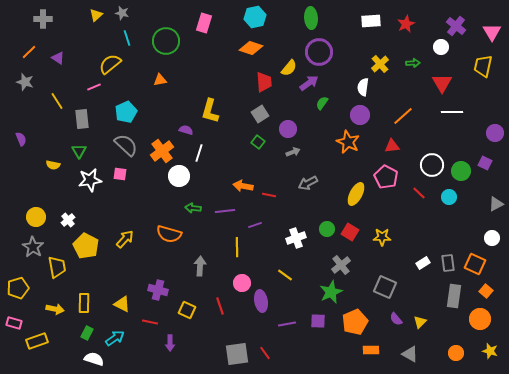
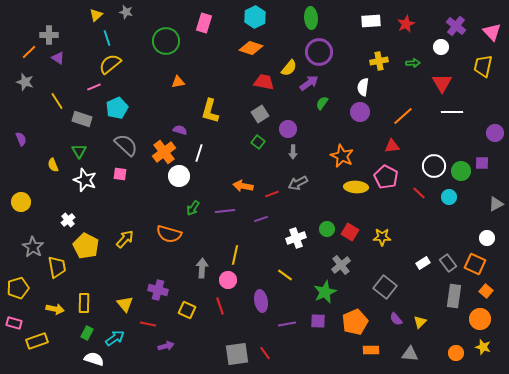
gray star at (122, 13): moved 4 px right, 1 px up
cyan hexagon at (255, 17): rotated 15 degrees counterclockwise
gray cross at (43, 19): moved 6 px right, 16 px down
pink triangle at (492, 32): rotated 12 degrees counterclockwise
cyan line at (127, 38): moved 20 px left
yellow cross at (380, 64): moved 1 px left, 3 px up; rotated 30 degrees clockwise
orange triangle at (160, 80): moved 18 px right, 2 px down
red trapezoid at (264, 82): rotated 75 degrees counterclockwise
cyan pentagon at (126, 112): moved 9 px left, 4 px up
purple circle at (360, 115): moved 3 px up
gray rectangle at (82, 119): rotated 66 degrees counterclockwise
purple semicircle at (186, 130): moved 6 px left
orange star at (348, 142): moved 6 px left, 14 px down
orange cross at (162, 151): moved 2 px right, 1 px down
gray arrow at (293, 152): rotated 112 degrees clockwise
purple square at (485, 163): moved 3 px left; rotated 24 degrees counterclockwise
yellow semicircle at (53, 165): rotated 56 degrees clockwise
white circle at (432, 165): moved 2 px right, 1 px down
white star at (90, 180): moved 5 px left; rotated 30 degrees clockwise
gray arrow at (308, 183): moved 10 px left
yellow ellipse at (356, 194): moved 7 px up; rotated 65 degrees clockwise
red line at (269, 195): moved 3 px right, 1 px up; rotated 32 degrees counterclockwise
green arrow at (193, 208): rotated 63 degrees counterclockwise
yellow circle at (36, 217): moved 15 px left, 15 px up
purple line at (255, 225): moved 6 px right, 6 px up
white circle at (492, 238): moved 5 px left
yellow line at (237, 247): moved 2 px left, 8 px down; rotated 12 degrees clockwise
gray rectangle at (448, 263): rotated 30 degrees counterclockwise
gray arrow at (200, 266): moved 2 px right, 2 px down
pink circle at (242, 283): moved 14 px left, 3 px up
gray square at (385, 287): rotated 15 degrees clockwise
green star at (331, 292): moved 6 px left
yellow triangle at (122, 304): moved 3 px right; rotated 24 degrees clockwise
red line at (150, 322): moved 2 px left, 2 px down
purple arrow at (170, 343): moved 4 px left, 3 px down; rotated 105 degrees counterclockwise
yellow star at (490, 351): moved 7 px left, 4 px up
gray triangle at (410, 354): rotated 24 degrees counterclockwise
